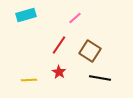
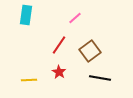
cyan rectangle: rotated 66 degrees counterclockwise
brown square: rotated 20 degrees clockwise
